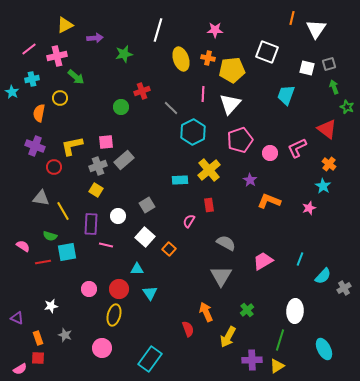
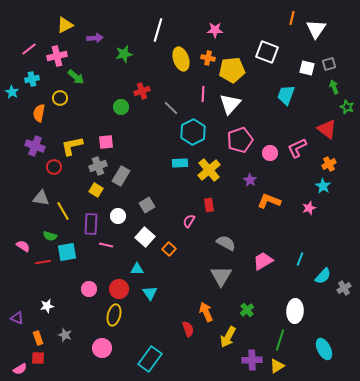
gray rectangle at (124, 160): moved 3 px left, 16 px down; rotated 18 degrees counterclockwise
orange cross at (329, 164): rotated 24 degrees clockwise
cyan rectangle at (180, 180): moved 17 px up
white star at (51, 306): moved 4 px left
